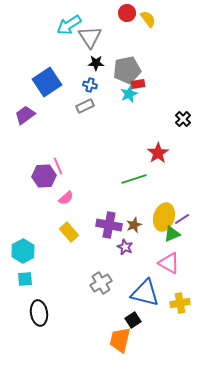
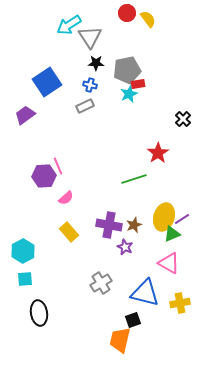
black square: rotated 14 degrees clockwise
